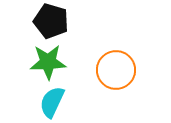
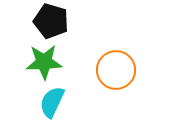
green star: moved 4 px left
